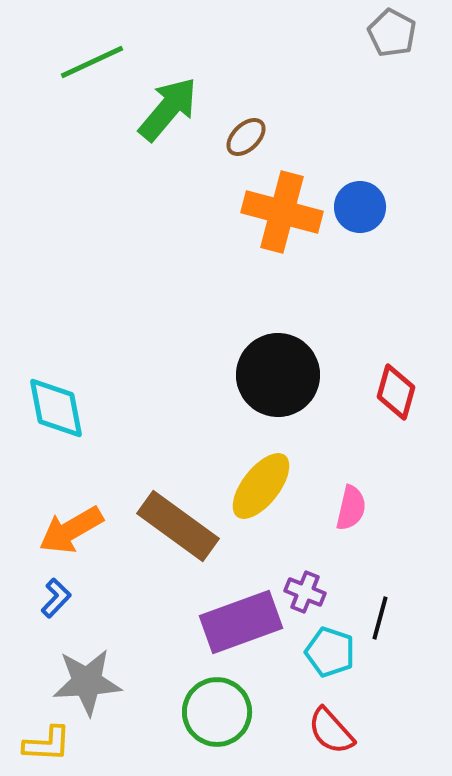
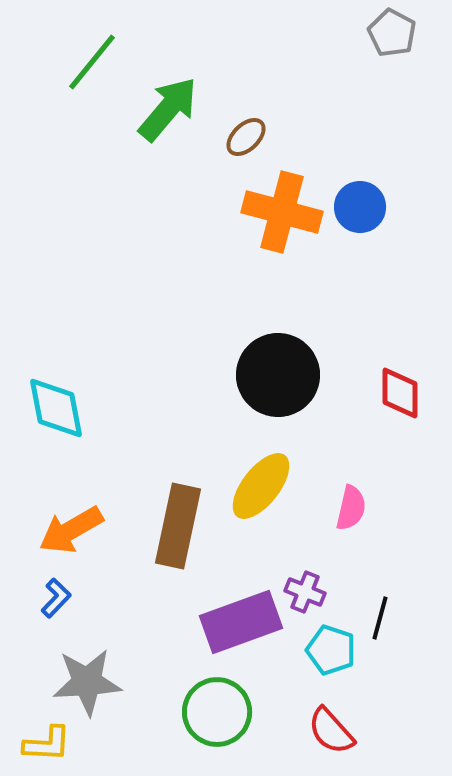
green line: rotated 26 degrees counterclockwise
red diamond: moved 4 px right, 1 px down; rotated 16 degrees counterclockwise
brown rectangle: rotated 66 degrees clockwise
cyan pentagon: moved 1 px right, 2 px up
